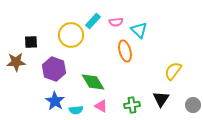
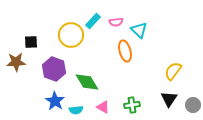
green diamond: moved 6 px left
black triangle: moved 8 px right
pink triangle: moved 2 px right, 1 px down
